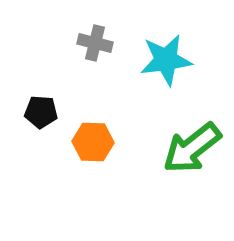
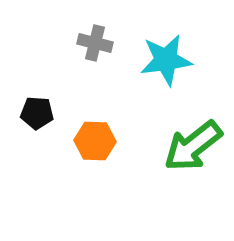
black pentagon: moved 4 px left, 1 px down
orange hexagon: moved 2 px right, 1 px up
green arrow: moved 1 px right, 2 px up
